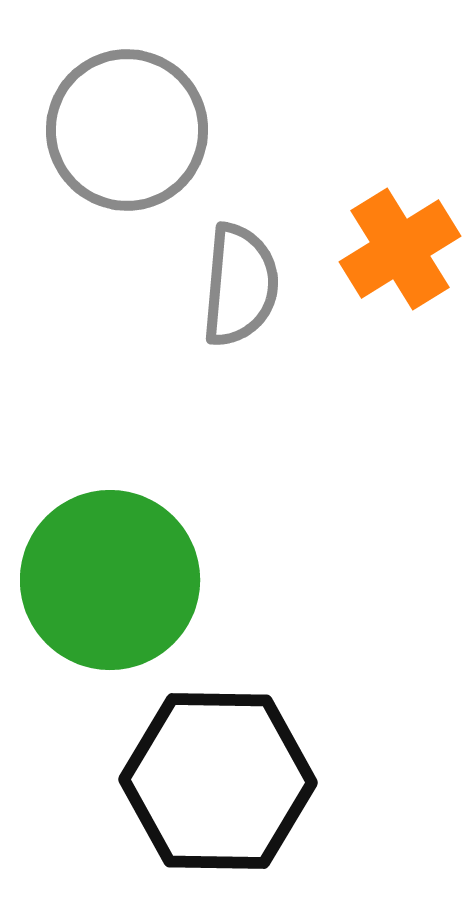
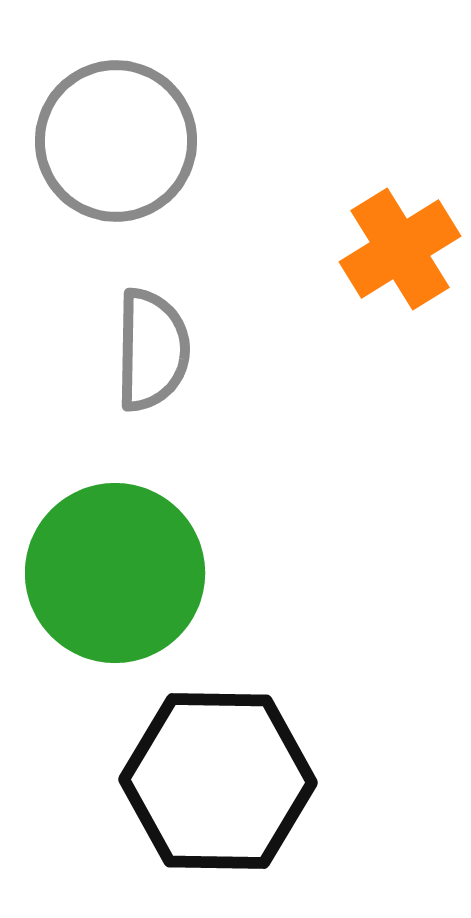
gray circle: moved 11 px left, 11 px down
gray semicircle: moved 88 px left, 65 px down; rotated 4 degrees counterclockwise
green circle: moved 5 px right, 7 px up
